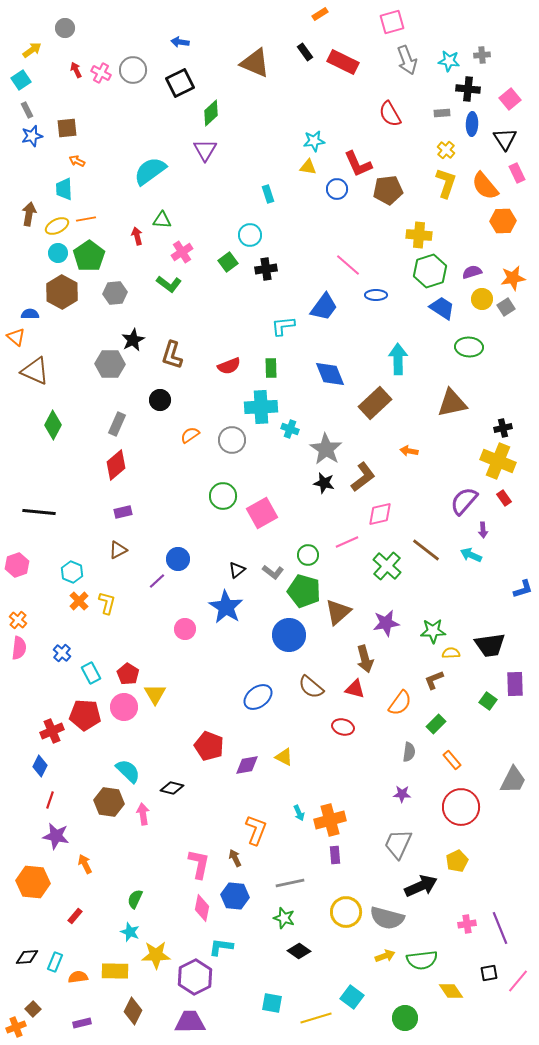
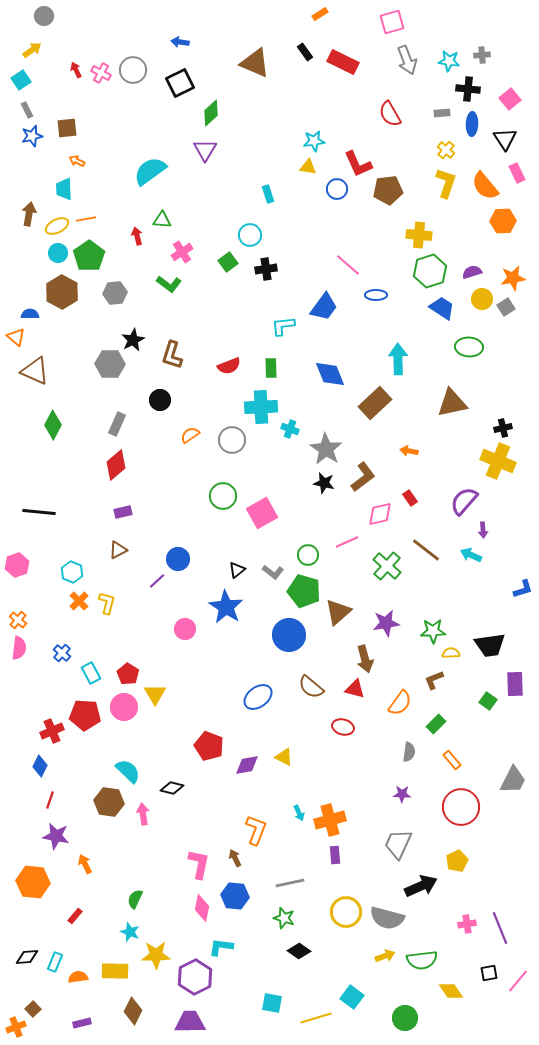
gray circle at (65, 28): moved 21 px left, 12 px up
red rectangle at (504, 498): moved 94 px left
